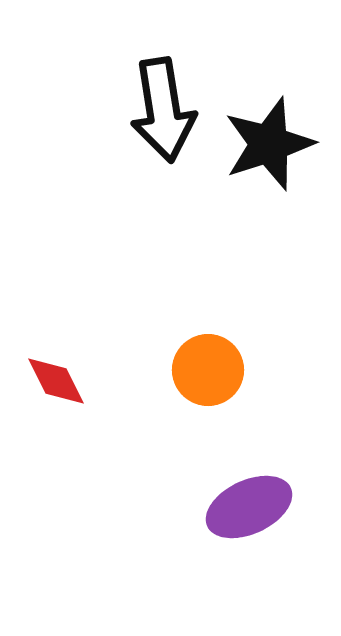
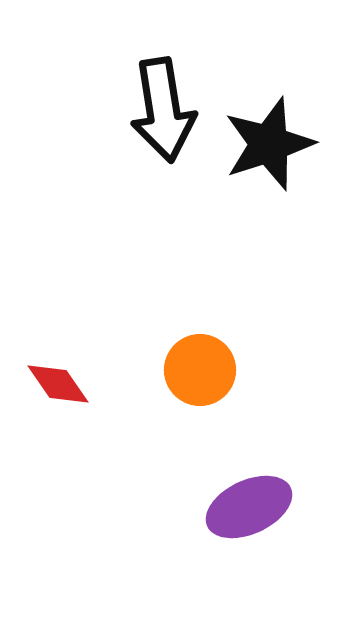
orange circle: moved 8 px left
red diamond: moved 2 px right, 3 px down; rotated 8 degrees counterclockwise
